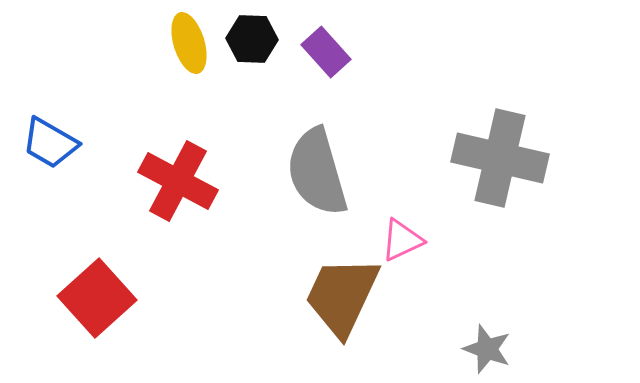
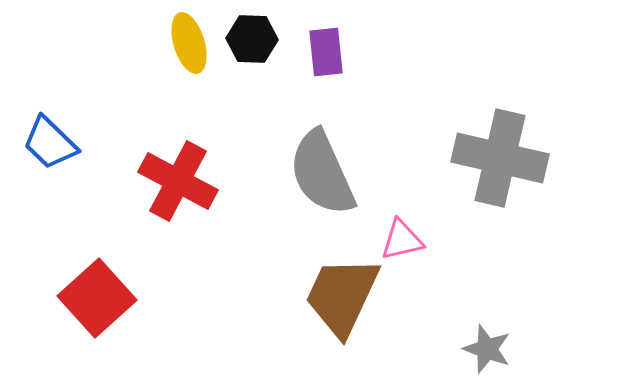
purple rectangle: rotated 36 degrees clockwise
blue trapezoid: rotated 14 degrees clockwise
gray semicircle: moved 5 px right, 1 px down; rotated 8 degrees counterclockwise
pink triangle: rotated 12 degrees clockwise
